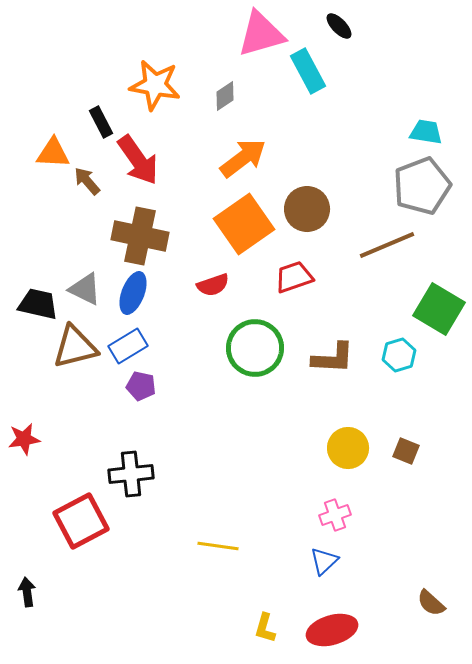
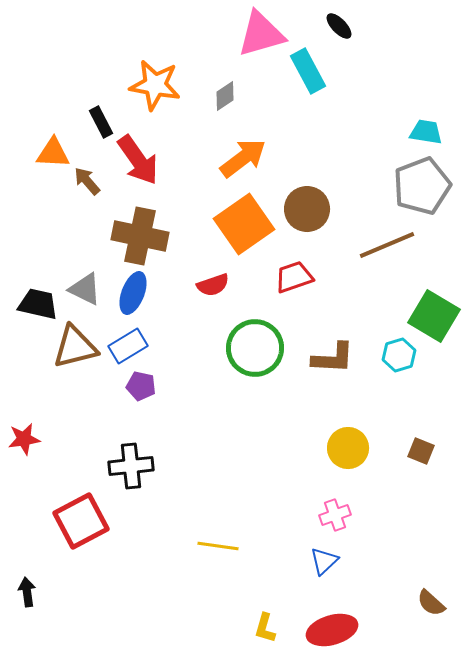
green square: moved 5 px left, 7 px down
brown square: moved 15 px right
black cross: moved 8 px up
